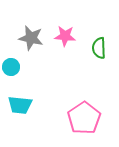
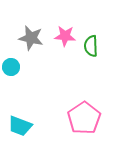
green semicircle: moved 8 px left, 2 px up
cyan trapezoid: moved 21 px down; rotated 15 degrees clockwise
